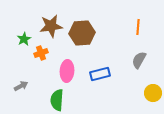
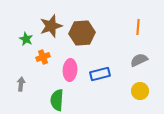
brown star: rotated 10 degrees counterclockwise
green star: moved 2 px right; rotated 16 degrees counterclockwise
orange cross: moved 2 px right, 4 px down
gray semicircle: rotated 36 degrees clockwise
pink ellipse: moved 3 px right, 1 px up
gray arrow: moved 2 px up; rotated 56 degrees counterclockwise
yellow circle: moved 13 px left, 2 px up
